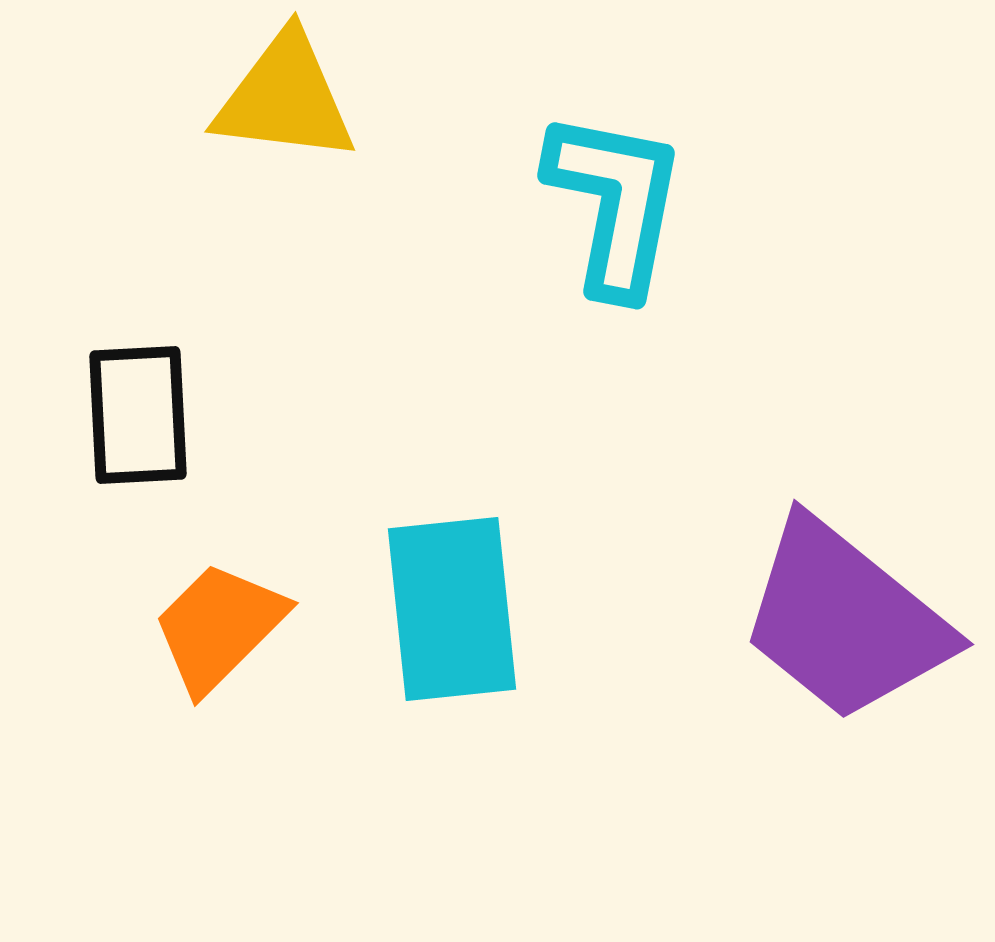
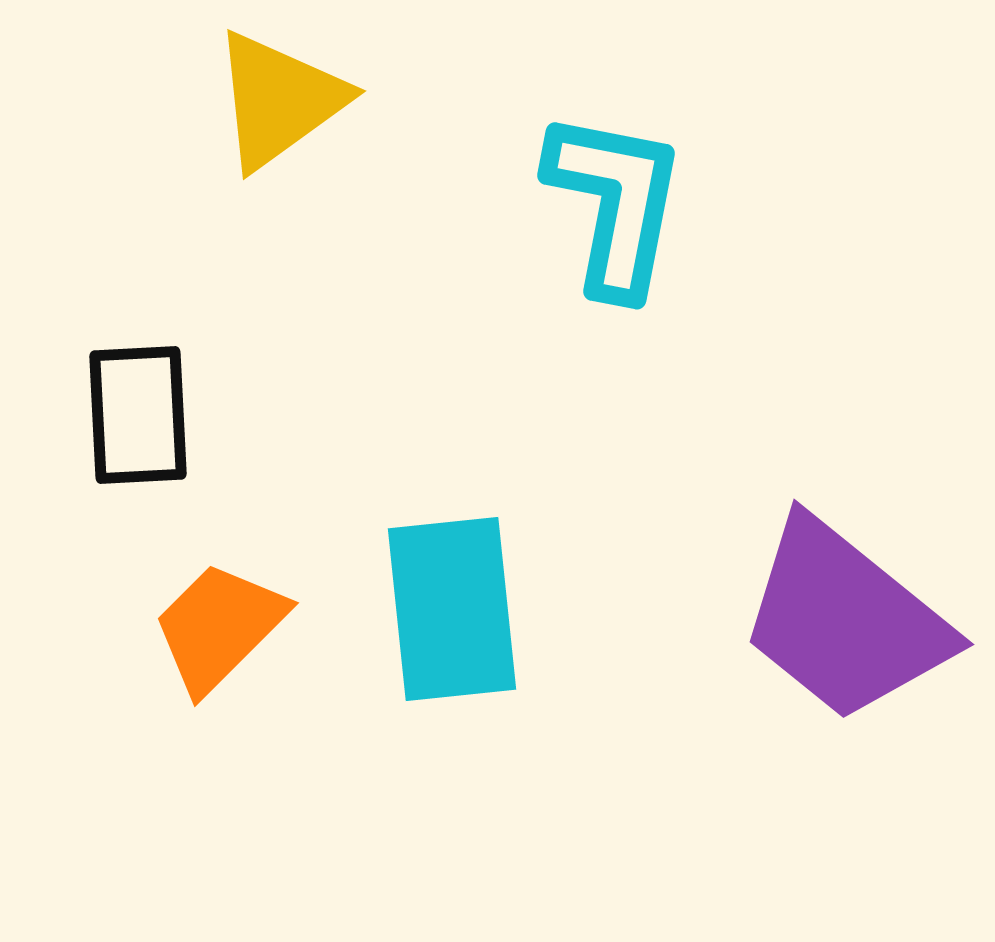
yellow triangle: moved 6 px left, 2 px down; rotated 43 degrees counterclockwise
